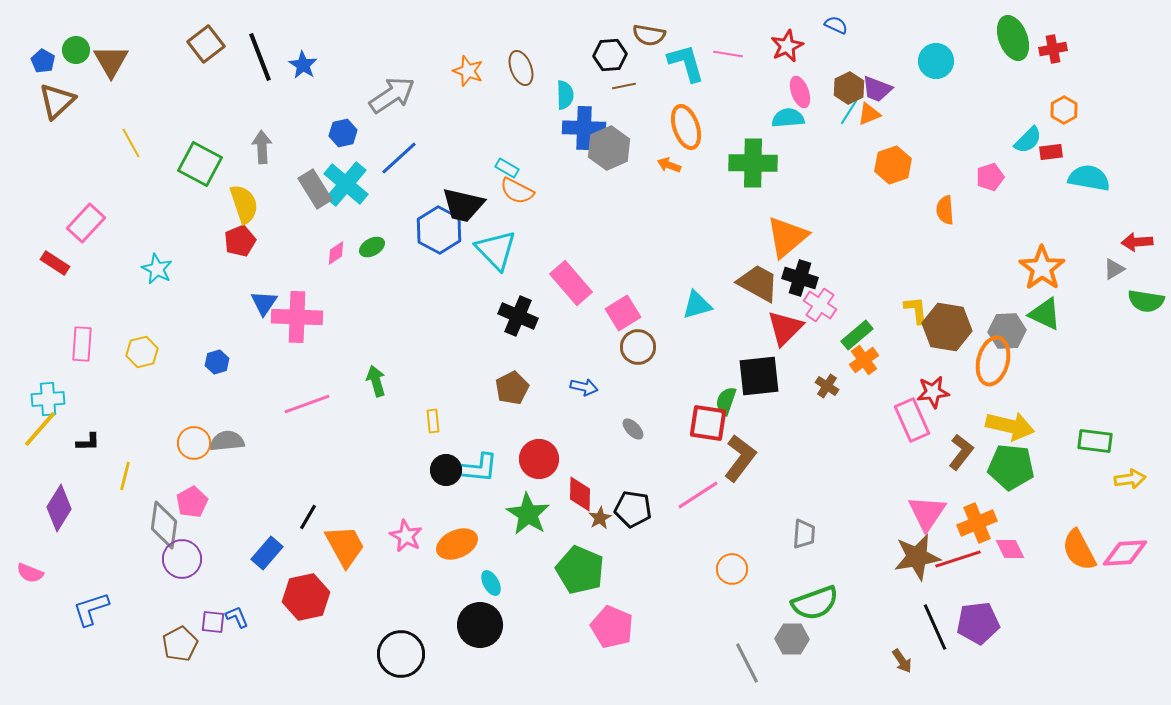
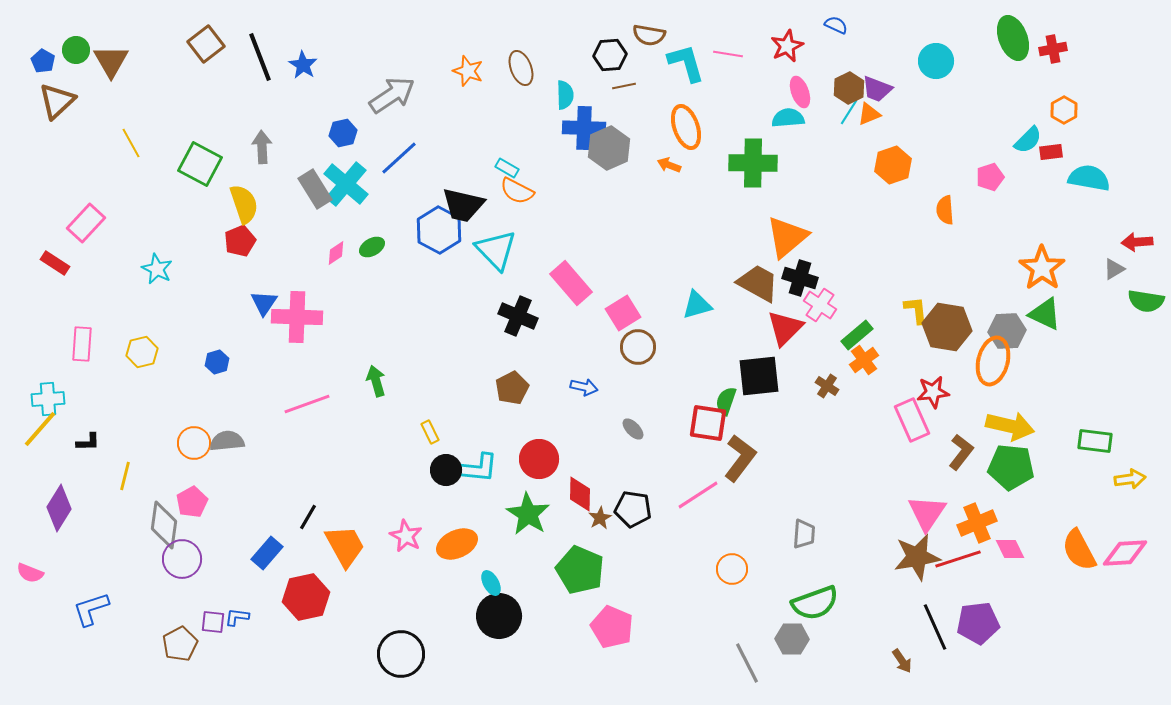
yellow rectangle at (433, 421): moved 3 px left, 11 px down; rotated 20 degrees counterclockwise
blue L-shape at (237, 617): rotated 60 degrees counterclockwise
black circle at (480, 625): moved 19 px right, 9 px up
